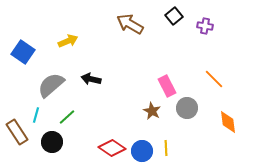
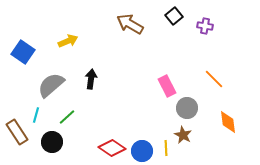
black arrow: rotated 84 degrees clockwise
brown star: moved 31 px right, 24 px down
